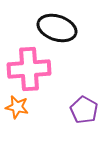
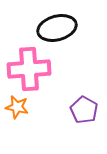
black ellipse: rotated 33 degrees counterclockwise
